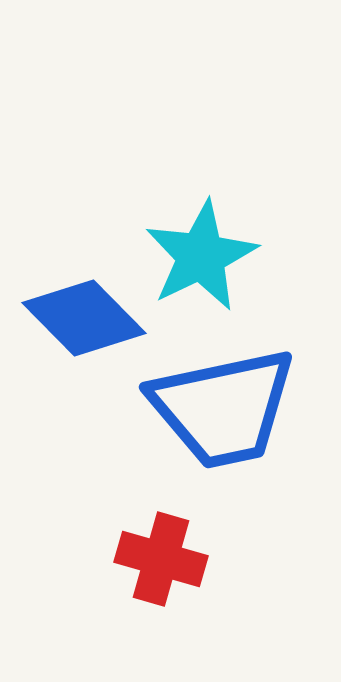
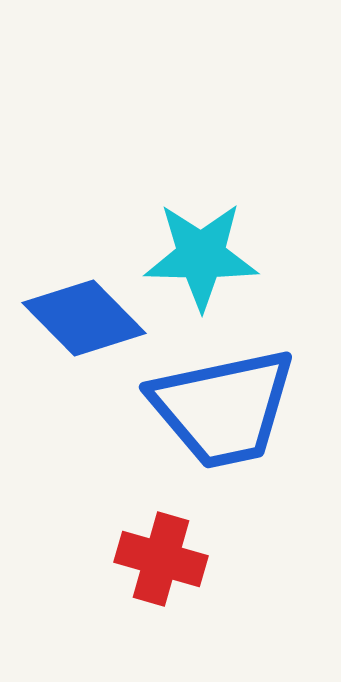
cyan star: rotated 27 degrees clockwise
